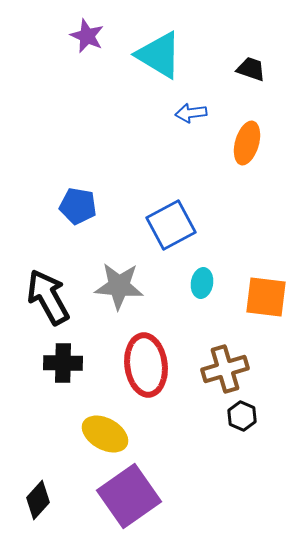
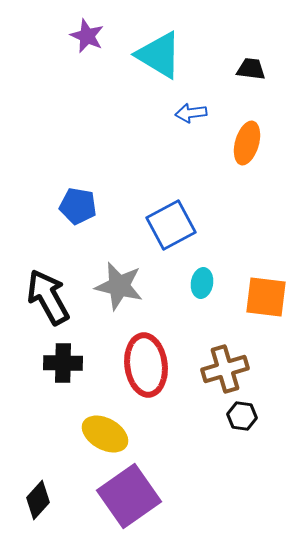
black trapezoid: rotated 12 degrees counterclockwise
gray star: rotated 9 degrees clockwise
black hexagon: rotated 16 degrees counterclockwise
